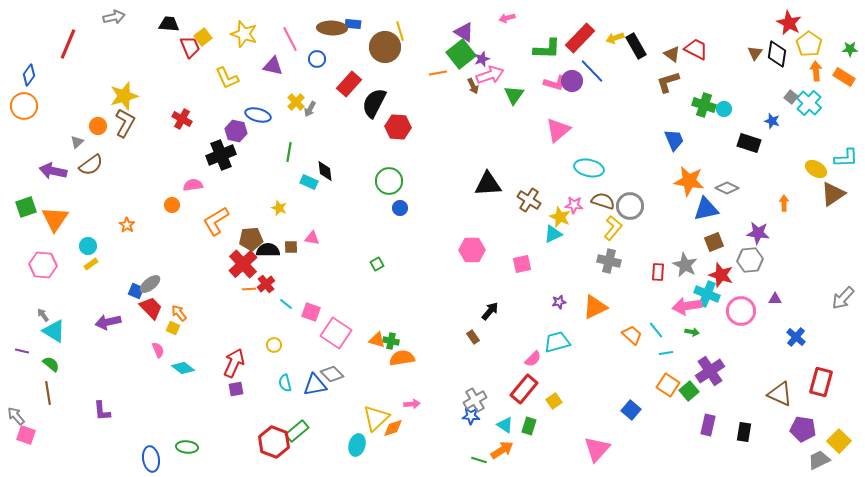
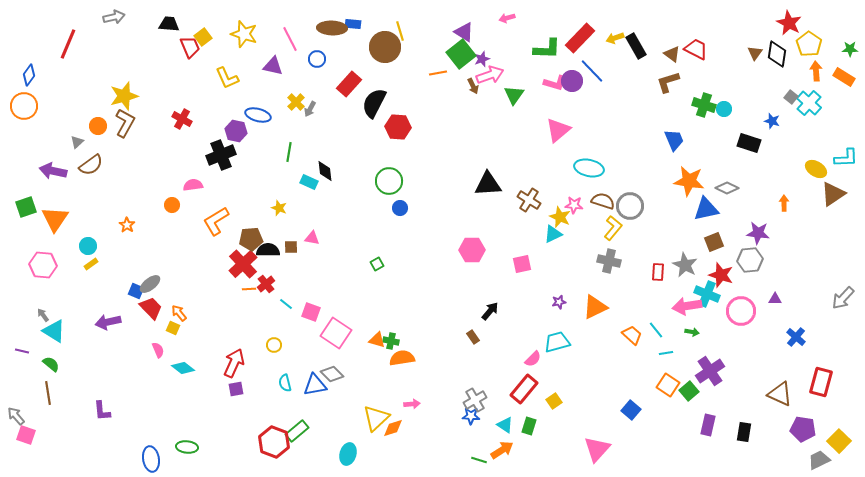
cyan ellipse at (357, 445): moved 9 px left, 9 px down
